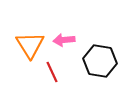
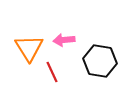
orange triangle: moved 1 px left, 3 px down
